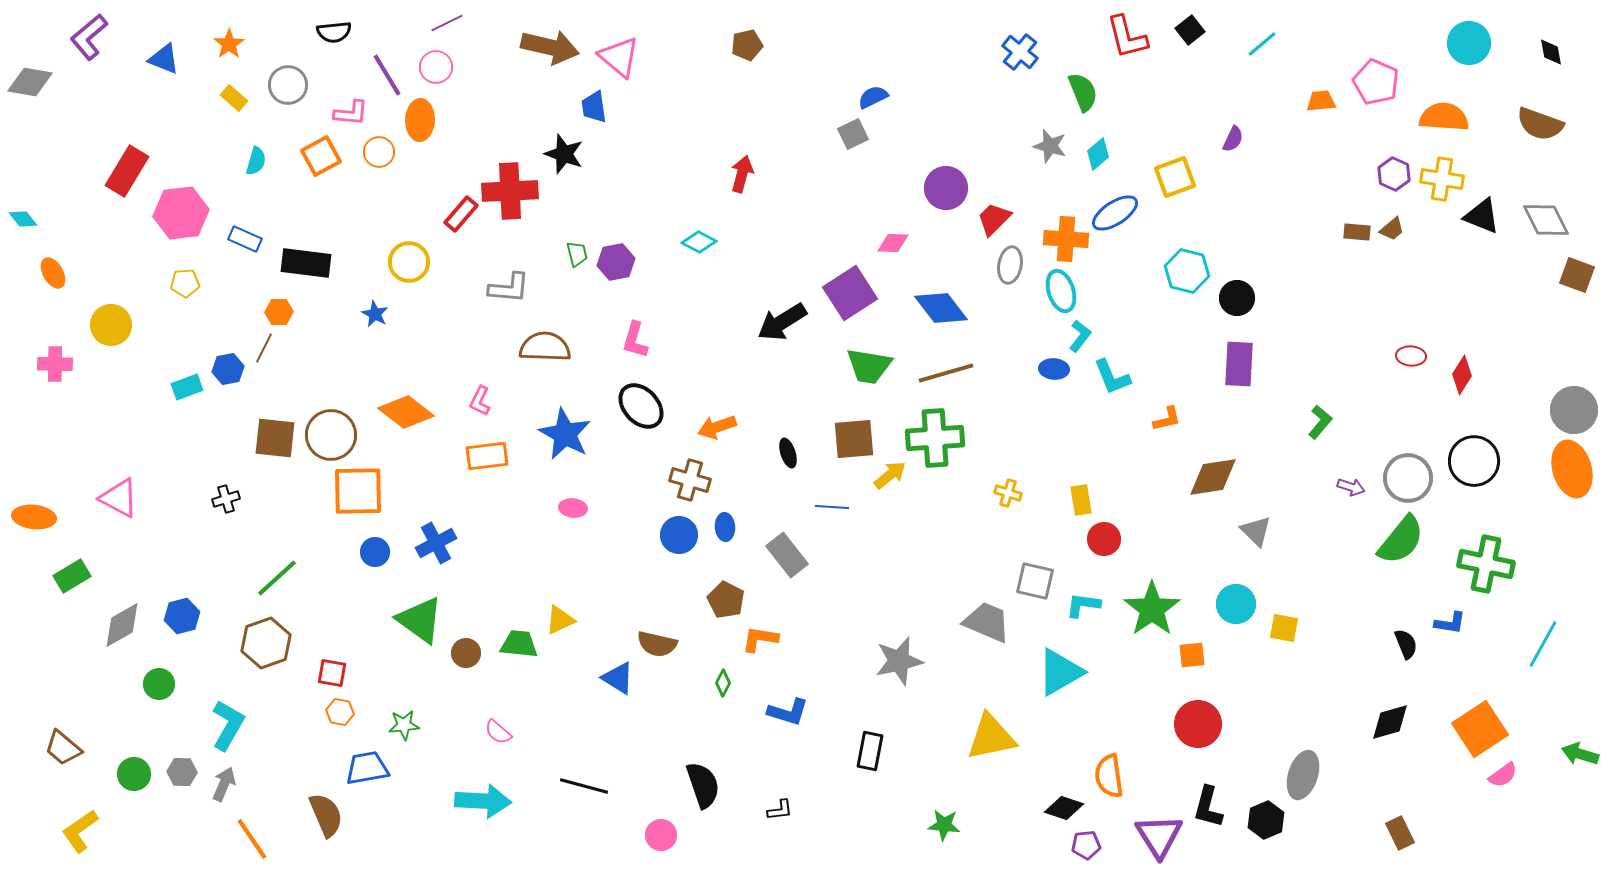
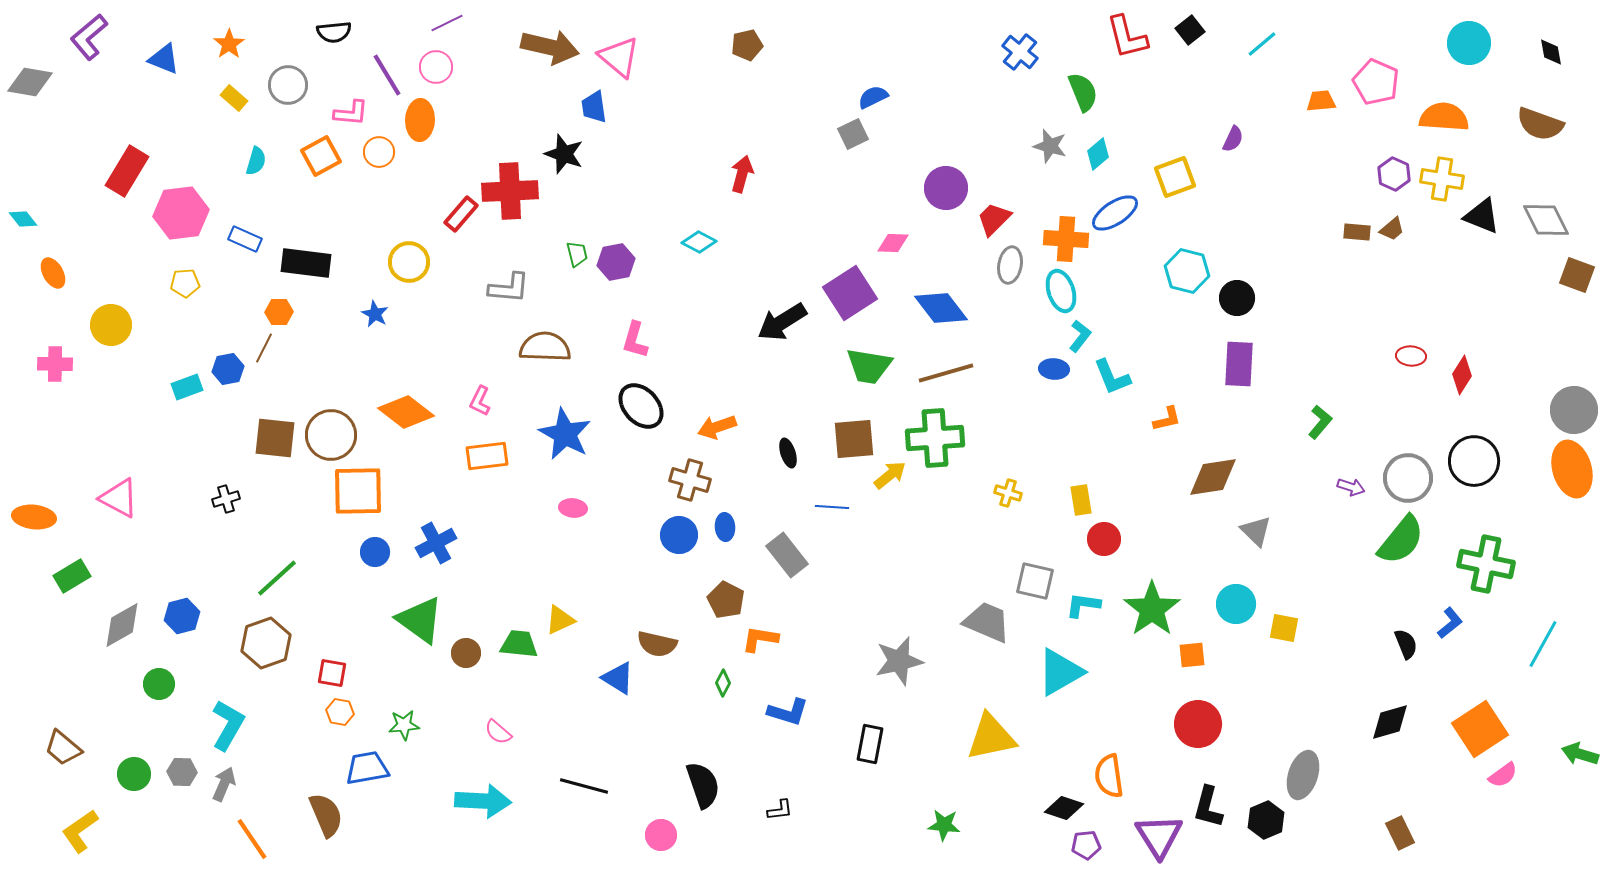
blue L-shape at (1450, 623): rotated 48 degrees counterclockwise
black rectangle at (870, 751): moved 7 px up
